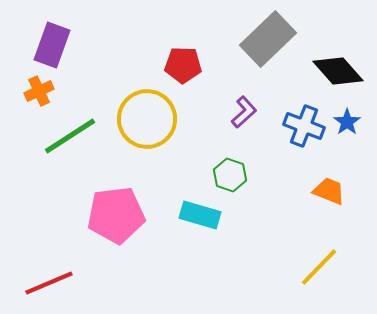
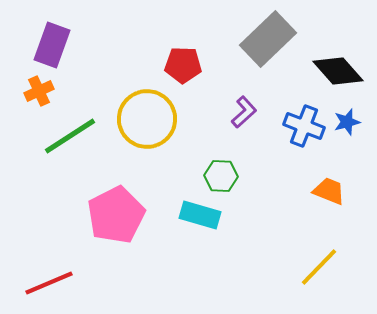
blue star: rotated 20 degrees clockwise
green hexagon: moved 9 px left, 1 px down; rotated 16 degrees counterclockwise
pink pentagon: rotated 20 degrees counterclockwise
